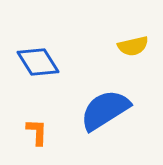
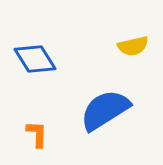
blue diamond: moved 3 px left, 3 px up
orange L-shape: moved 2 px down
